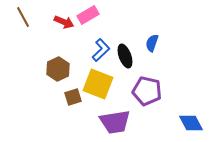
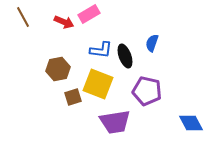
pink rectangle: moved 1 px right, 1 px up
blue L-shape: rotated 50 degrees clockwise
brown hexagon: rotated 15 degrees clockwise
